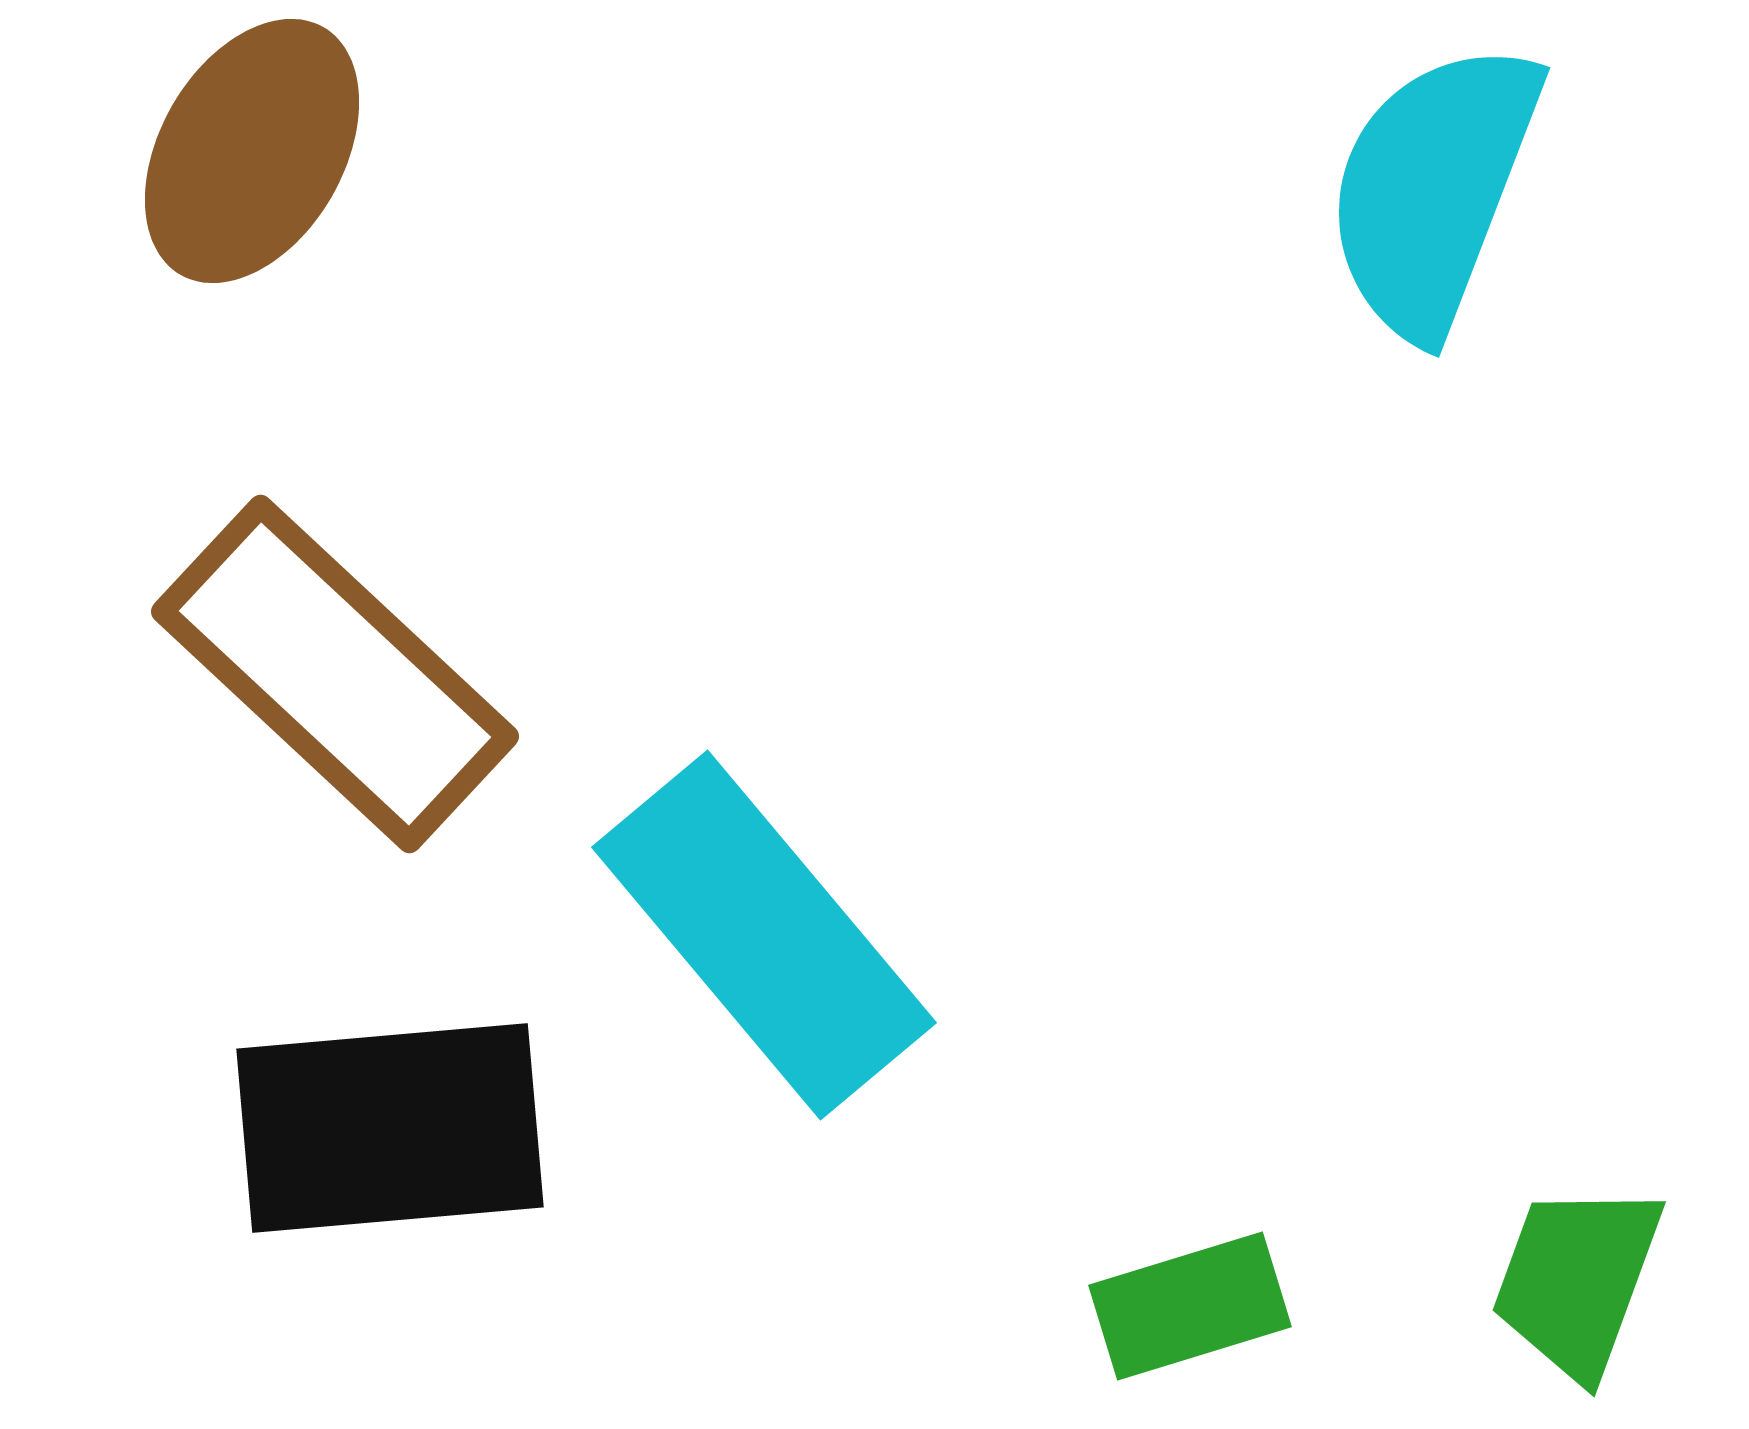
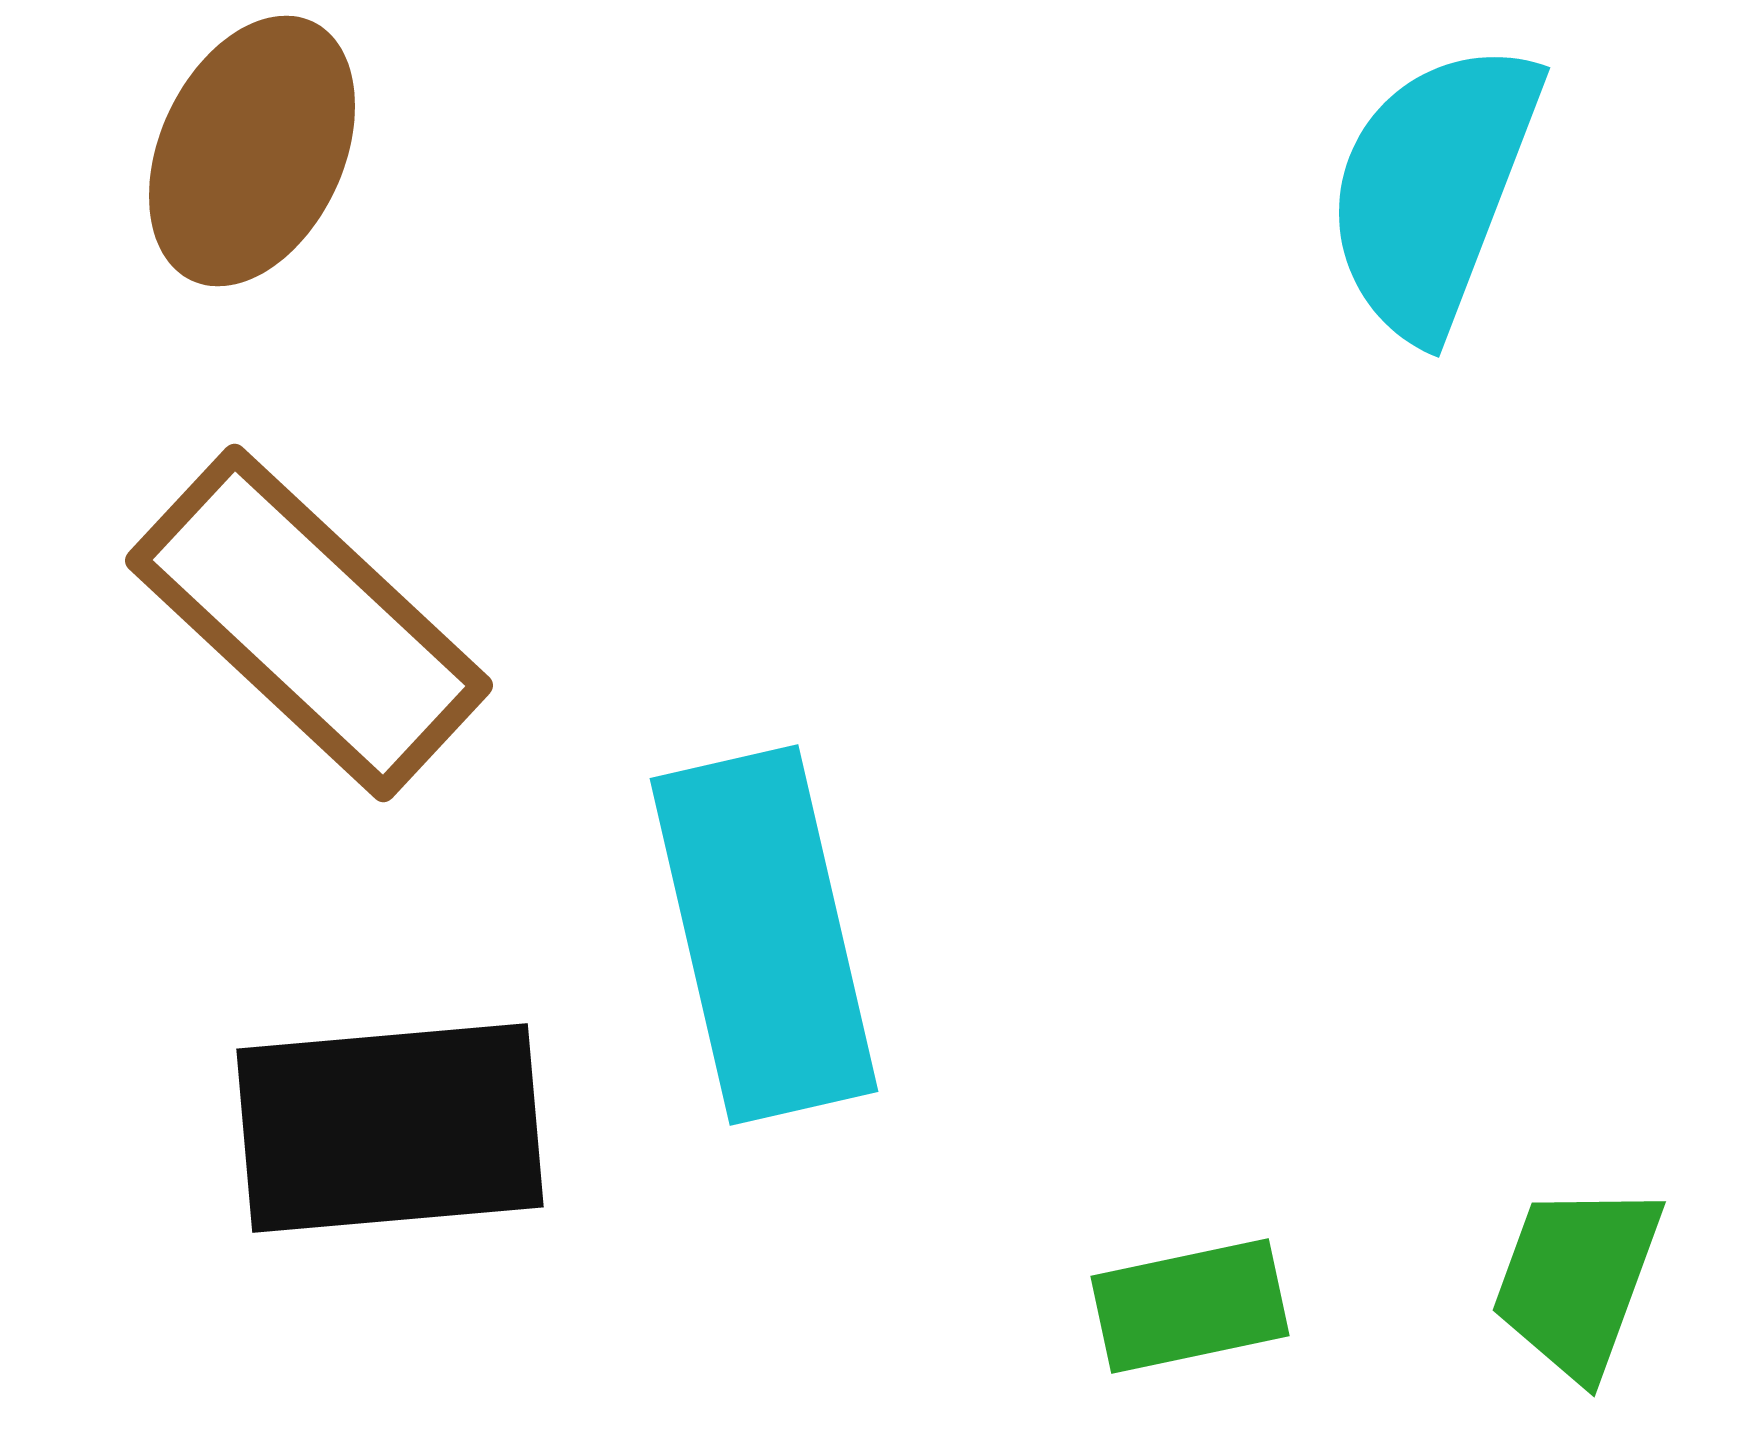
brown ellipse: rotated 5 degrees counterclockwise
brown rectangle: moved 26 px left, 51 px up
cyan rectangle: rotated 27 degrees clockwise
green rectangle: rotated 5 degrees clockwise
